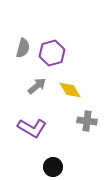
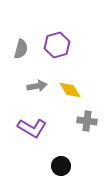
gray semicircle: moved 2 px left, 1 px down
purple hexagon: moved 5 px right, 8 px up
gray arrow: rotated 30 degrees clockwise
black circle: moved 8 px right, 1 px up
